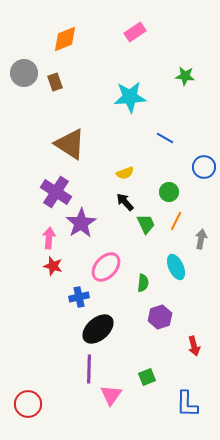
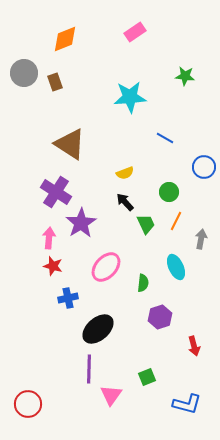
blue cross: moved 11 px left, 1 px down
blue L-shape: rotated 76 degrees counterclockwise
